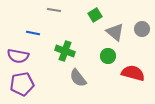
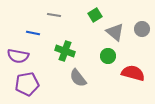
gray line: moved 5 px down
purple pentagon: moved 5 px right
